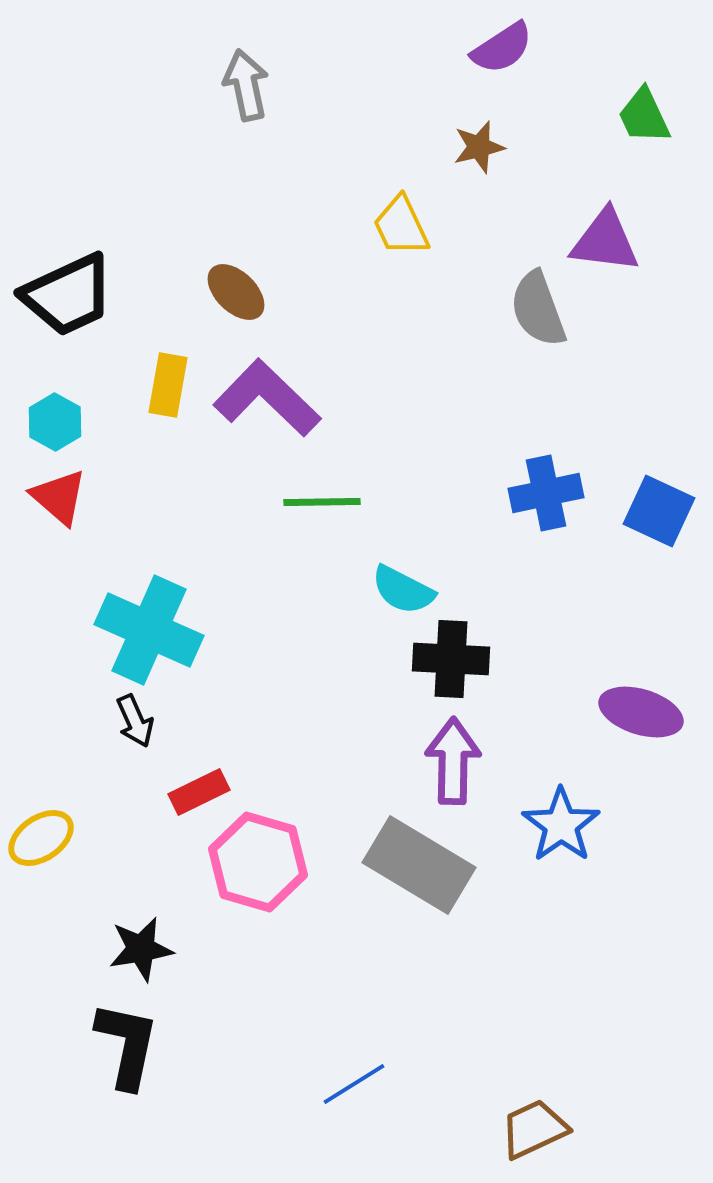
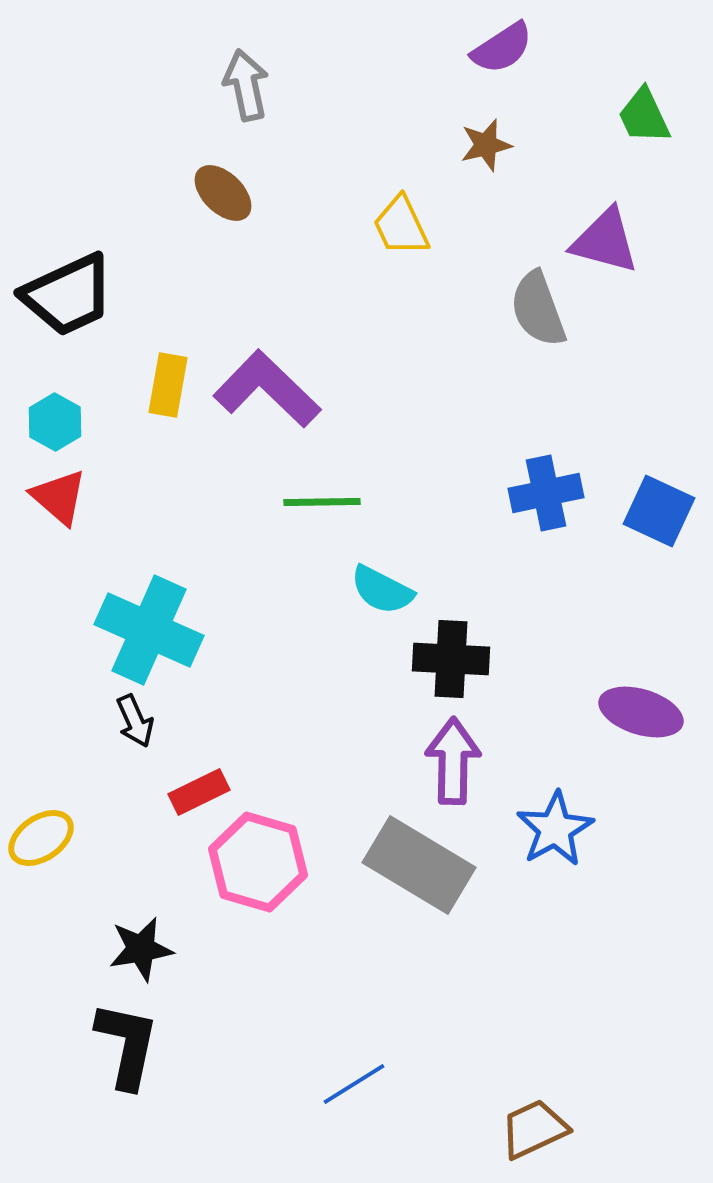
brown star: moved 7 px right, 2 px up
purple triangle: rotated 8 degrees clockwise
brown ellipse: moved 13 px left, 99 px up
purple L-shape: moved 9 px up
cyan semicircle: moved 21 px left
blue star: moved 6 px left, 4 px down; rotated 6 degrees clockwise
